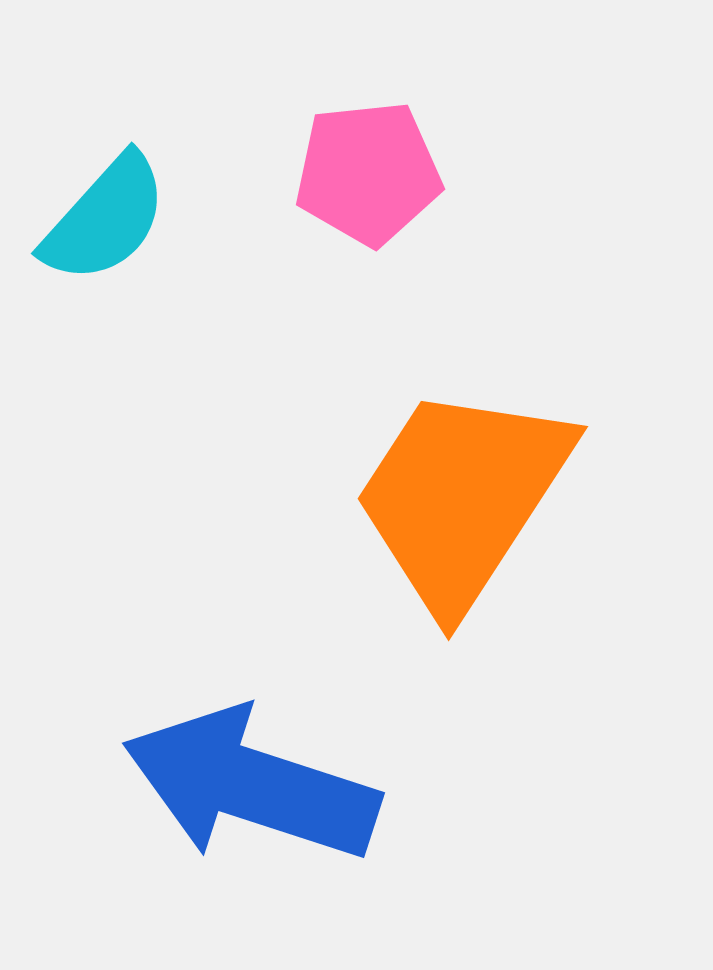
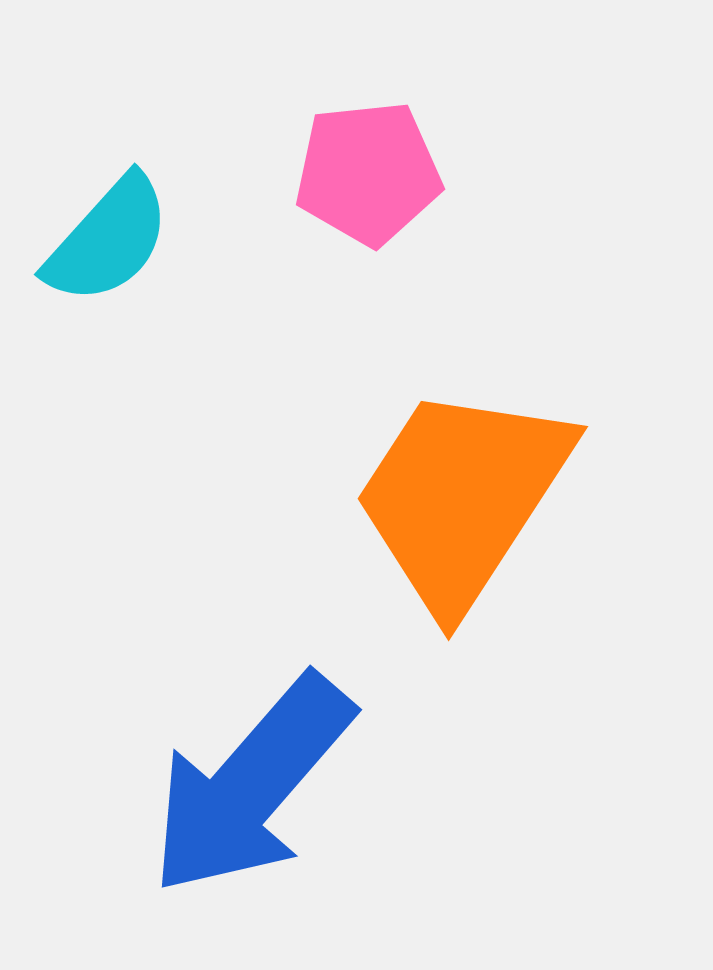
cyan semicircle: moved 3 px right, 21 px down
blue arrow: rotated 67 degrees counterclockwise
